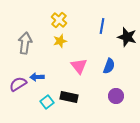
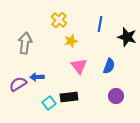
blue line: moved 2 px left, 2 px up
yellow star: moved 11 px right
black rectangle: rotated 18 degrees counterclockwise
cyan square: moved 2 px right, 1 px down
